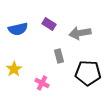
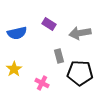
blue semicircle: moved 1 px left, 4 px down
black pentagon: moved 8 px left
